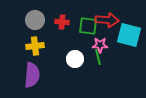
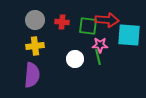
cyan square: rotated 10 degrees counterclockwise
